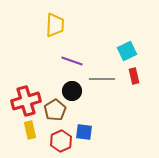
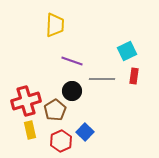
red rectangle: rotated 21 degrees clockwise
blue square: moved 1 px right; rotated 36 degrees clockwise
